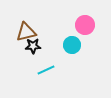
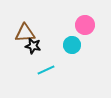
brown triangle: moved 1 px left, 1 px down; rotated 10 degrees clockwise
black star: rotated 14 degrees clockwise
